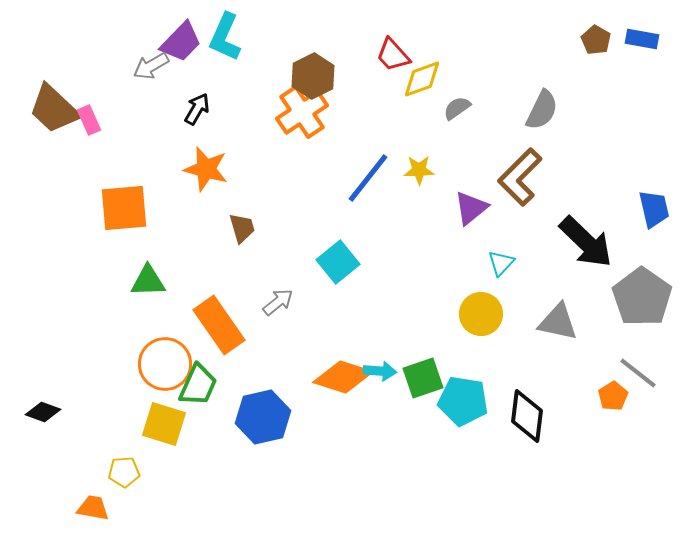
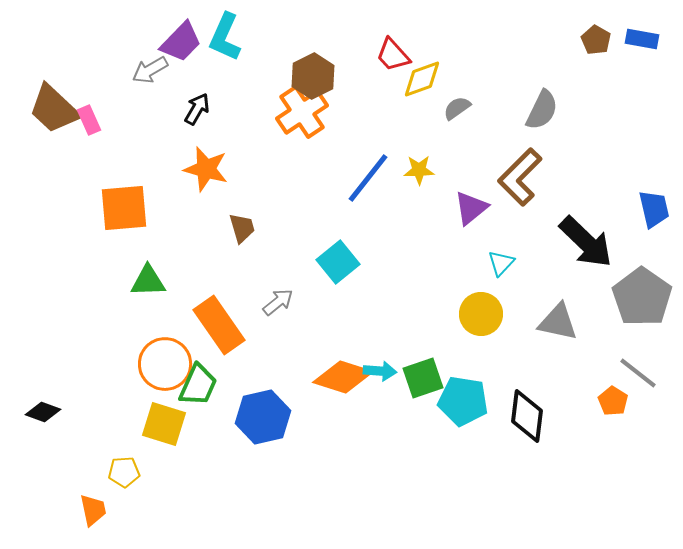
gray arrow at (151, 66): moved 1 px left, 4 px down
orange pentagon at (613, 396): moved 5 px down; rotated 8 degrees counterclockwise
orange trapezoid at (93, 508): moved 2 px down; rotated 68 degrees clockwise
